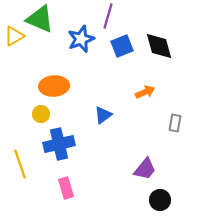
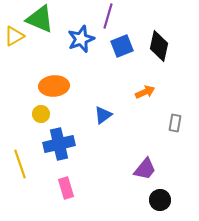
black diamond: rotated 28 degrees clockwise
